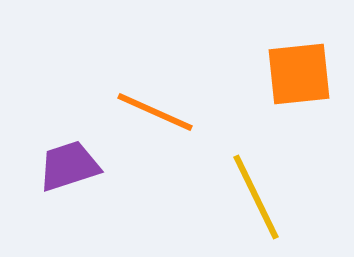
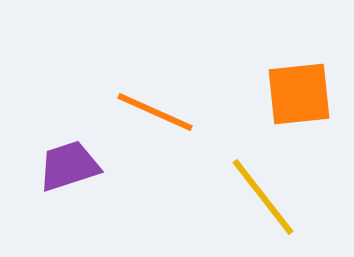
orange square: moved 20 px down
yellow line: moved 7 px right; rotated 12 degrees counterclockwise
